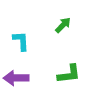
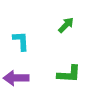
green arrow: moved 3 px right
green L-shape: rotated 10 degrees clockwise
